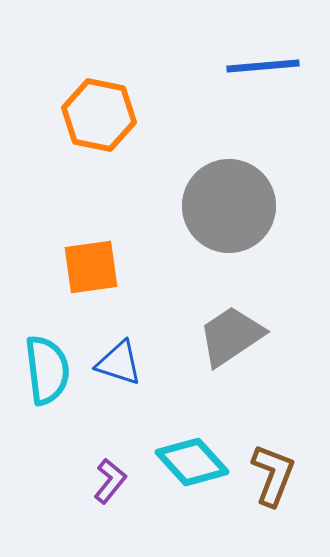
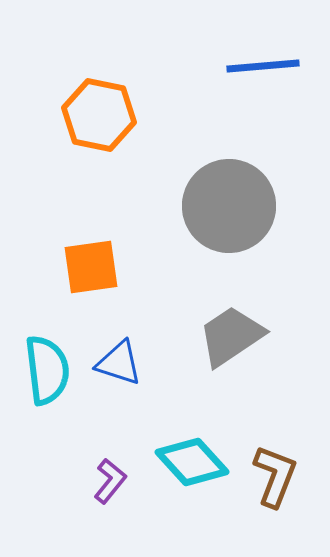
brown L-shape: moved 2 px right, 1 px down
